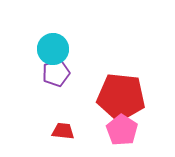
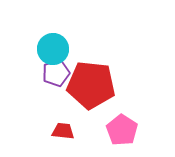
red pentagon: moved 30 px left, 12 px up
